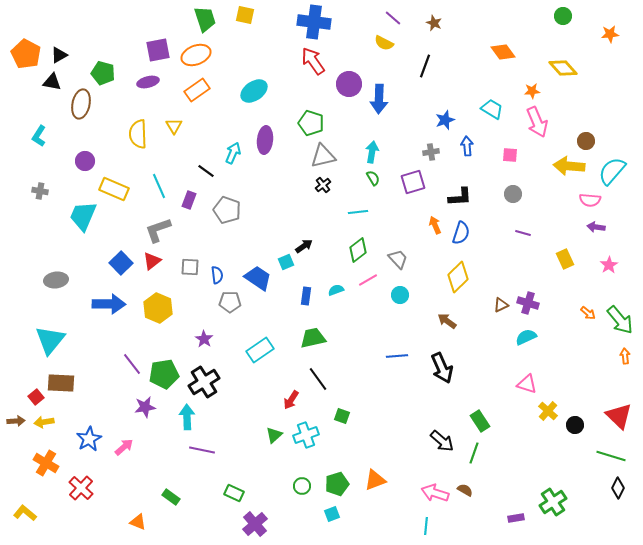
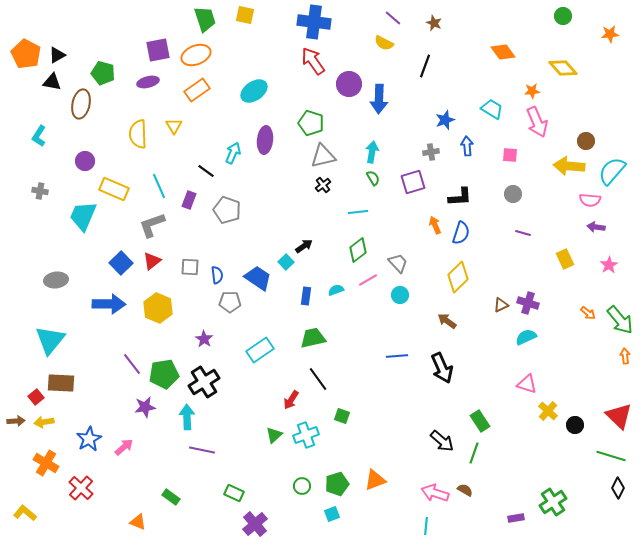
black triangle at (59, 55): moved 2 px left
gray L-shape at (158, 230): moved 6 px left, 5 px up
gray trapezoid at (398, 259): moved 4 px down
cyan square at (286, 262): rotated 21 degrees counterclockwise
